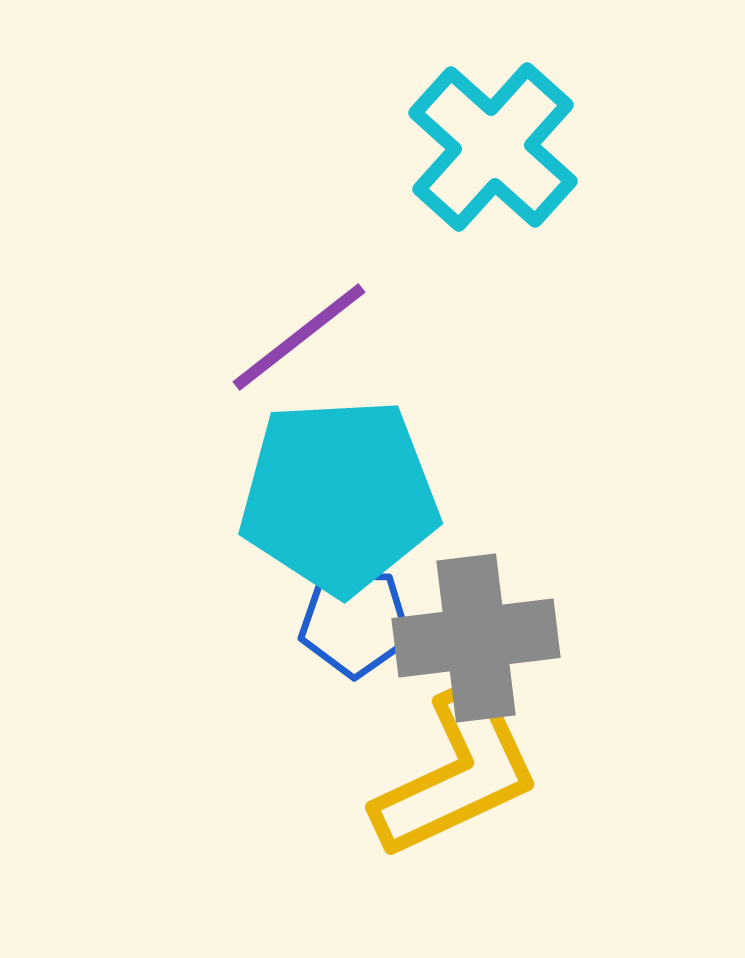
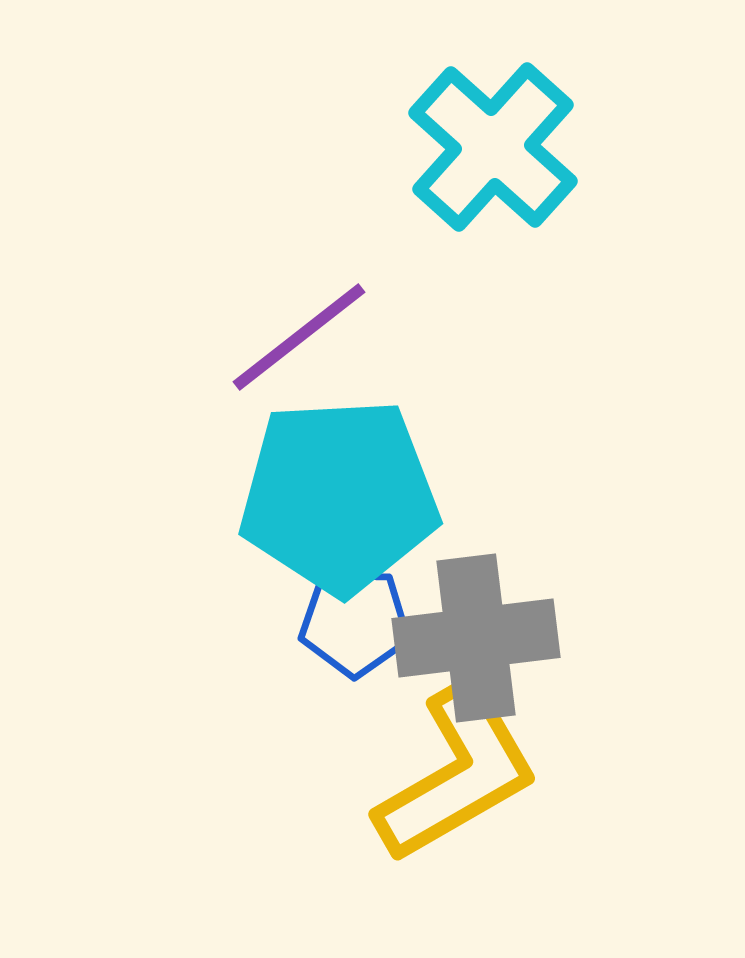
yellow L-shape: rotated 5 degrees counterclockwise
